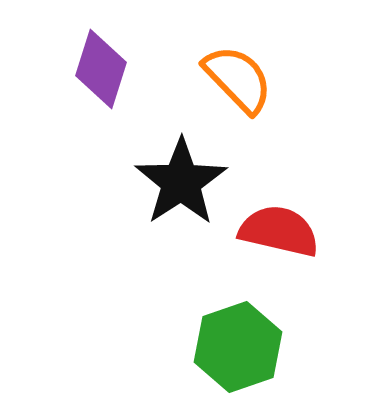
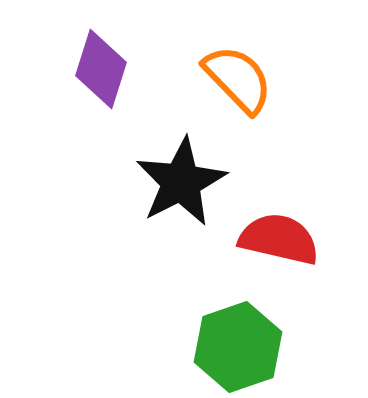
black star: rotated 6 degrees clockwise
red semicircle: moved 8 px down
